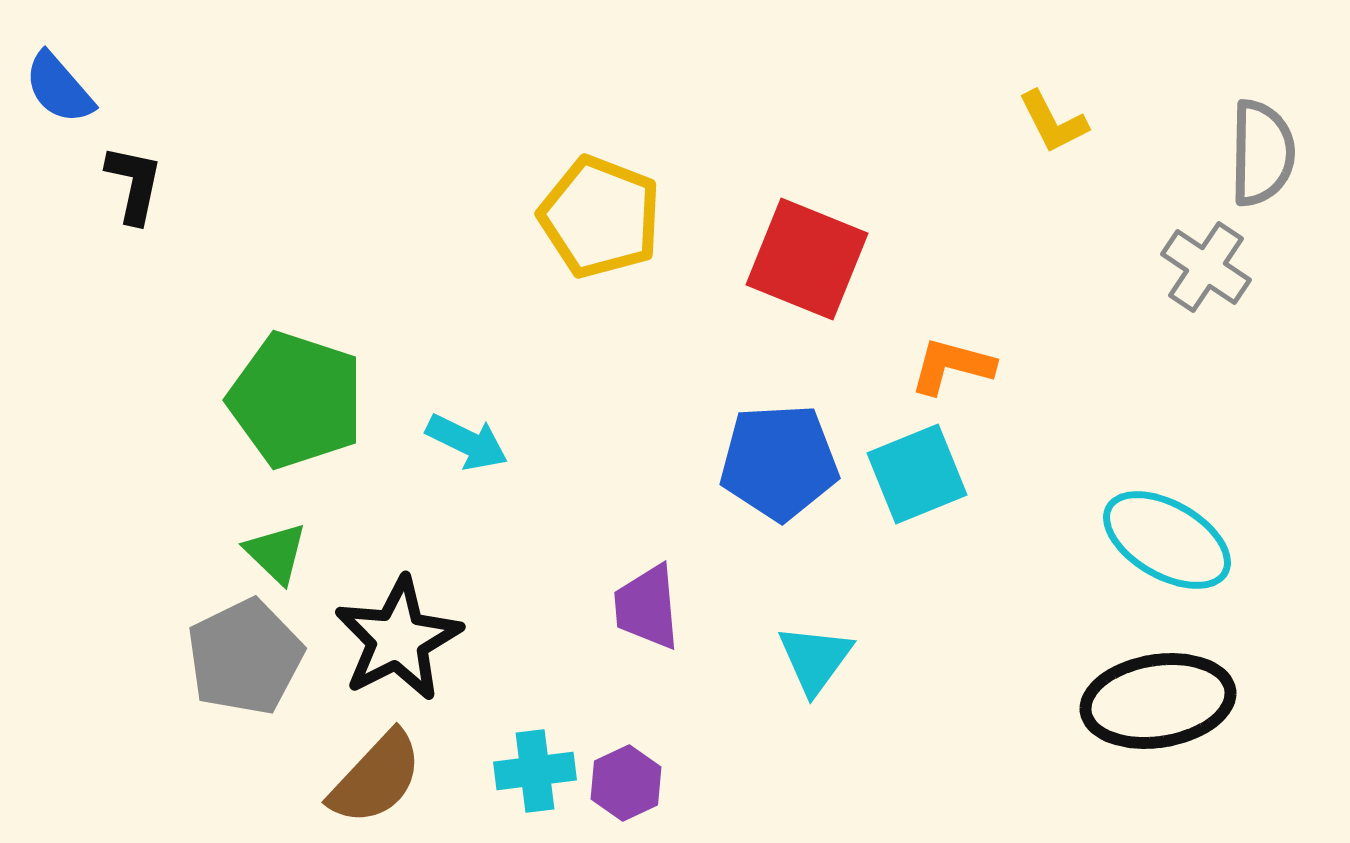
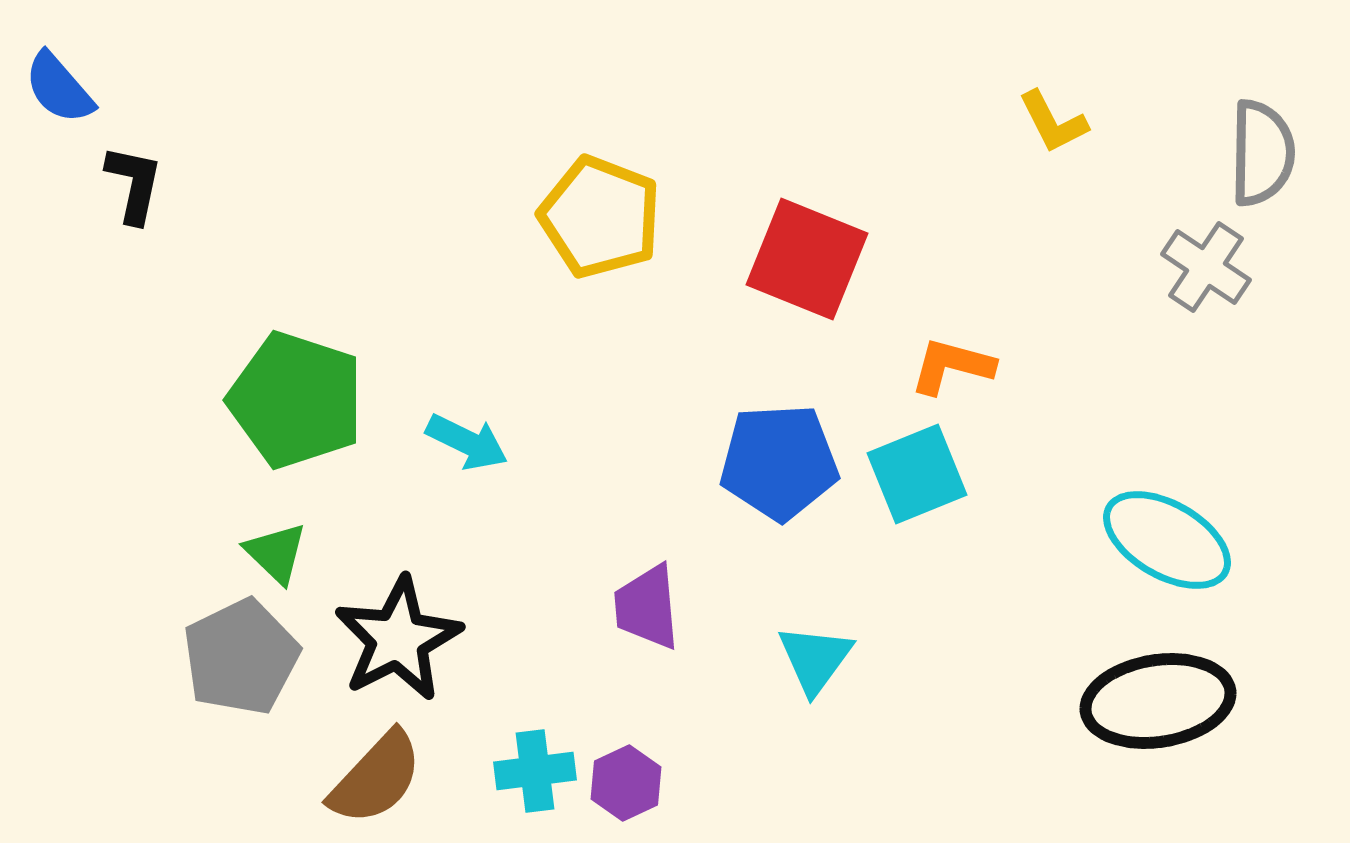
gray pentagon: moved 4 px left
